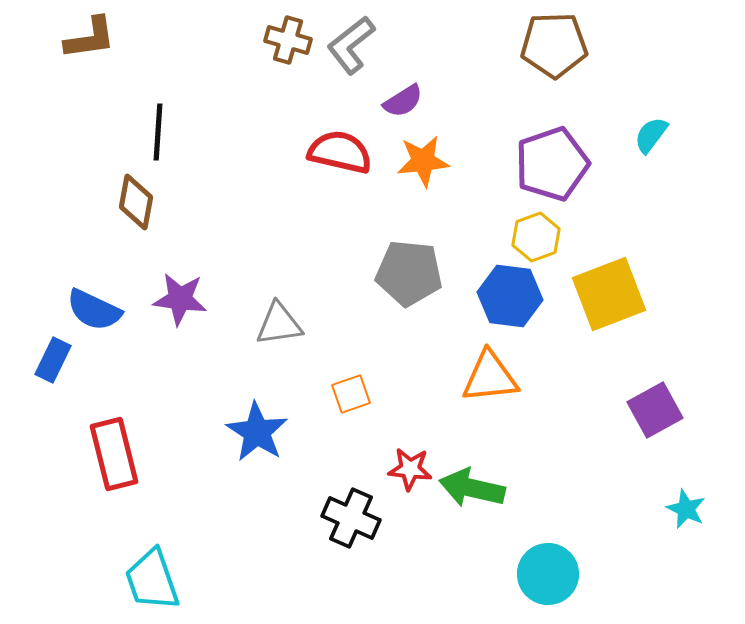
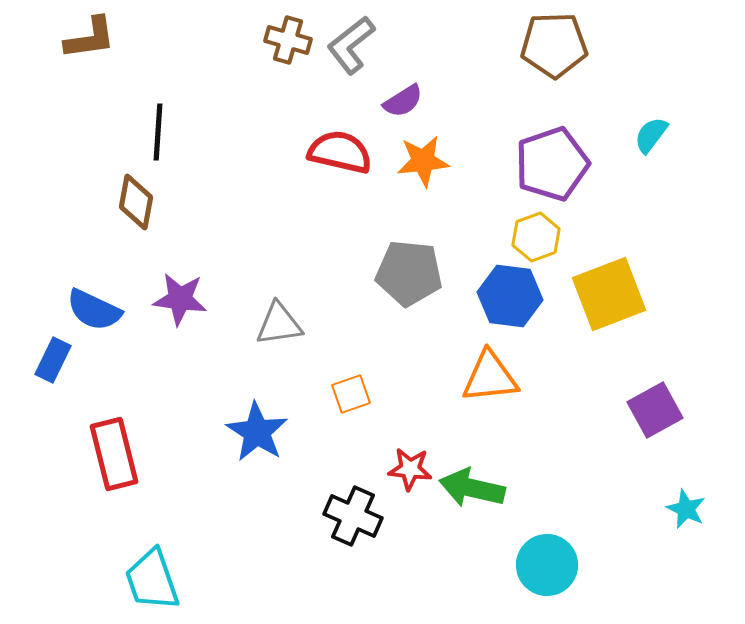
black cross: moved 2 px right, 2 px up
cyan circle: moved 1 px left, 9 px up
